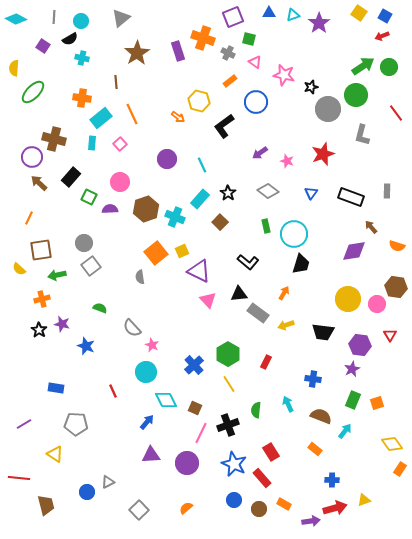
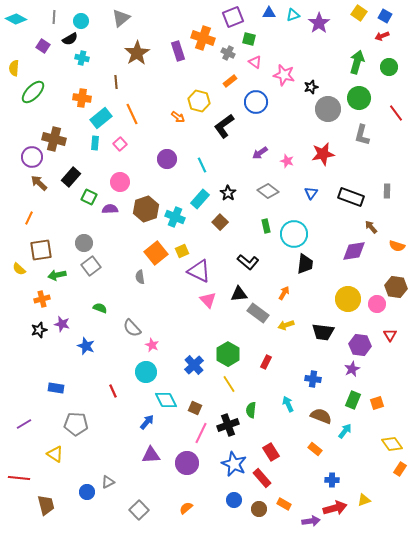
green arrow at (363, 66): moved 6 px left, 4 px up; rotated 40 degrees counterclockwise
green circle at (356, 95): moved 3 px right, 3 px down
cyan rectangle at (92, 143): moved 3 px right
red star at (323, 154): rotated 10 degrees clockwise
black trapezoid at (301, 264): moved 4 px right; rotated 10 degrees counterclockwise
black star at (39, 330): rotated 21 degrees clockwise
green semicircle at (256, 410): moved 5 px left
